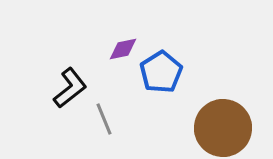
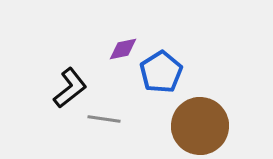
gray line: rotated 60 degrees counterclockwise
brown circle: moved 23 px left, 2 px up
